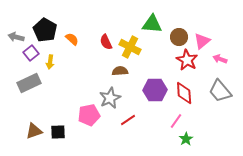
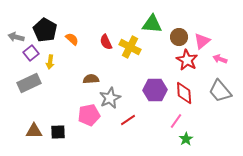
brown semicircle: moved 29 px left, 8 px down
brown triangle: rotated 18 degrees clockwise
